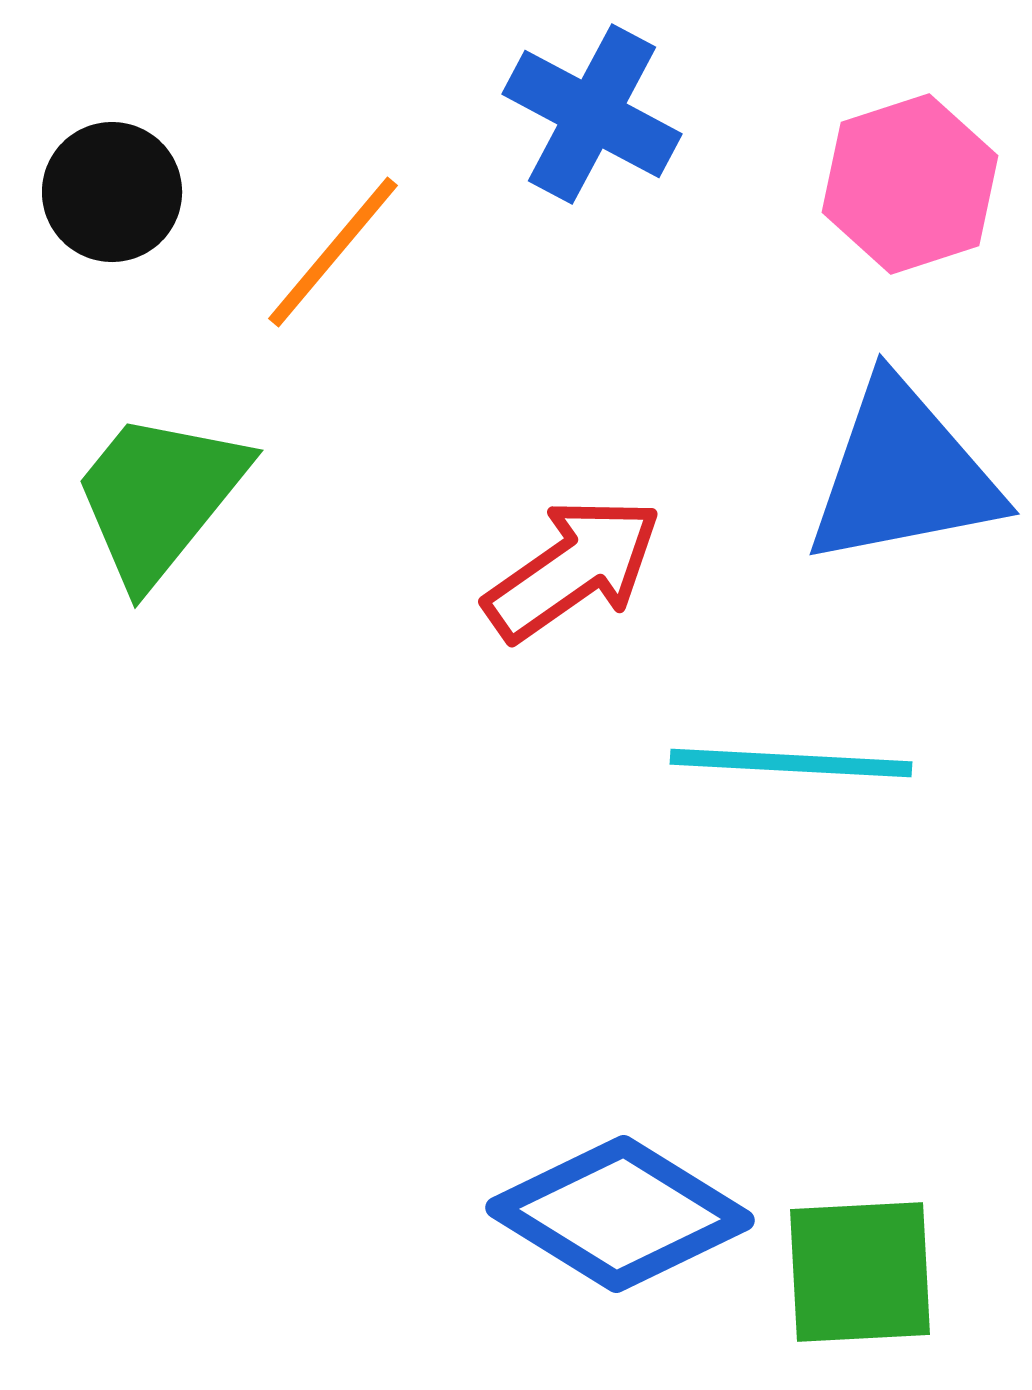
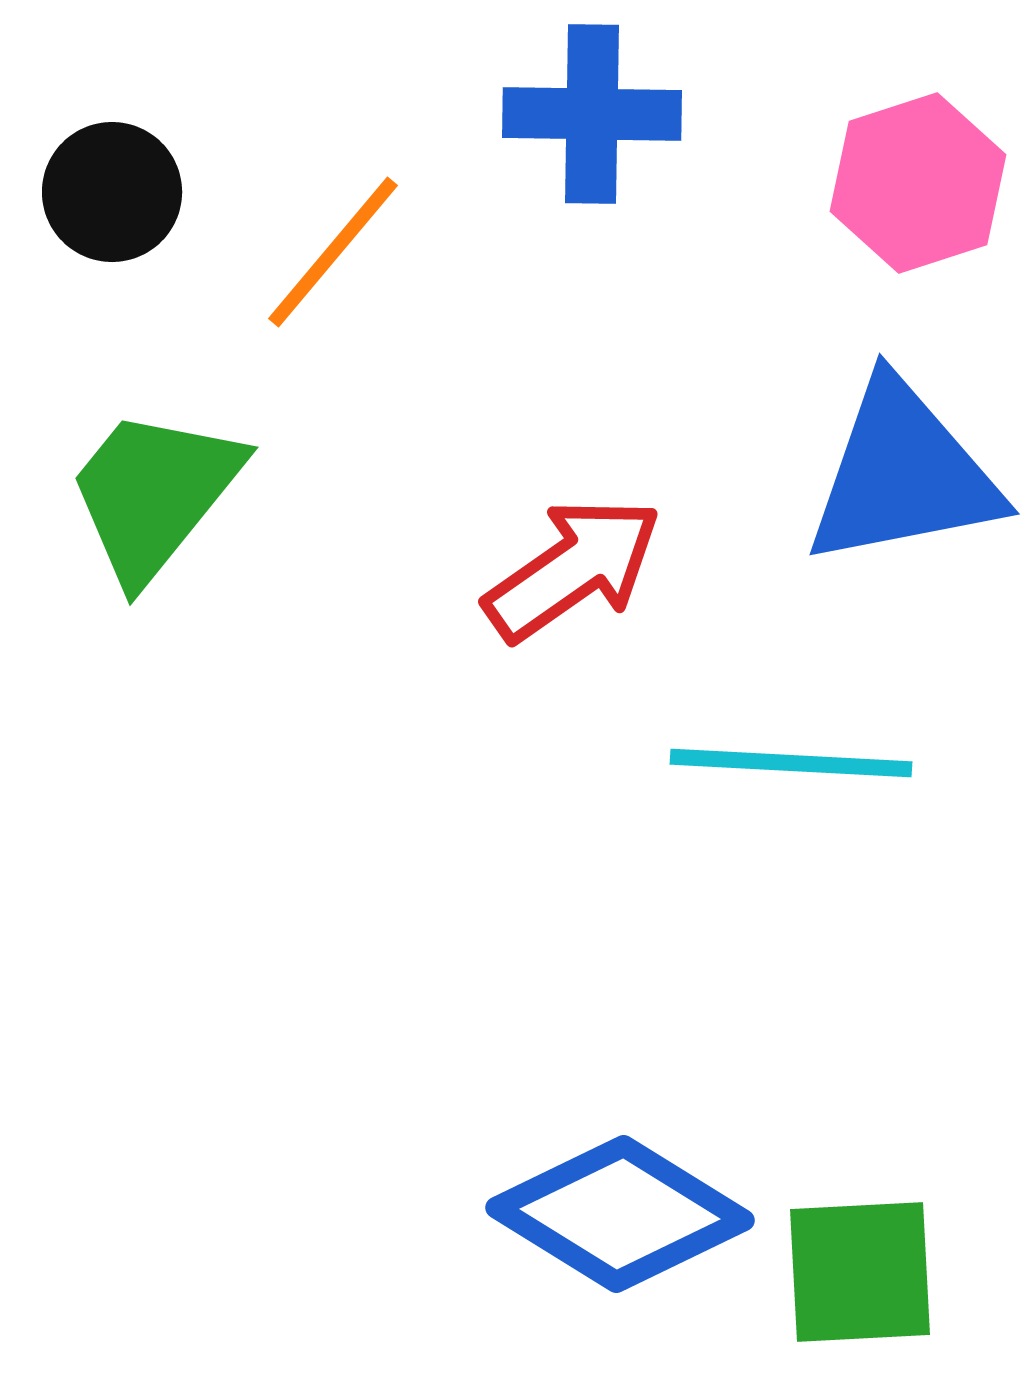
blue cross: rotated 27 degrees counterclockwise
pink hexagon: moved 8 px right, 1 px up
green trapezoid: moved 5 px left, 3 px up
